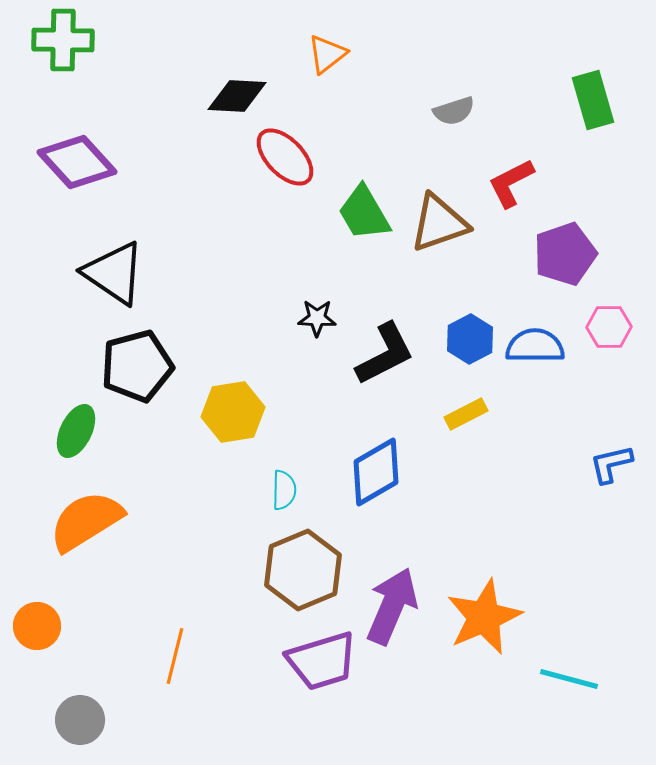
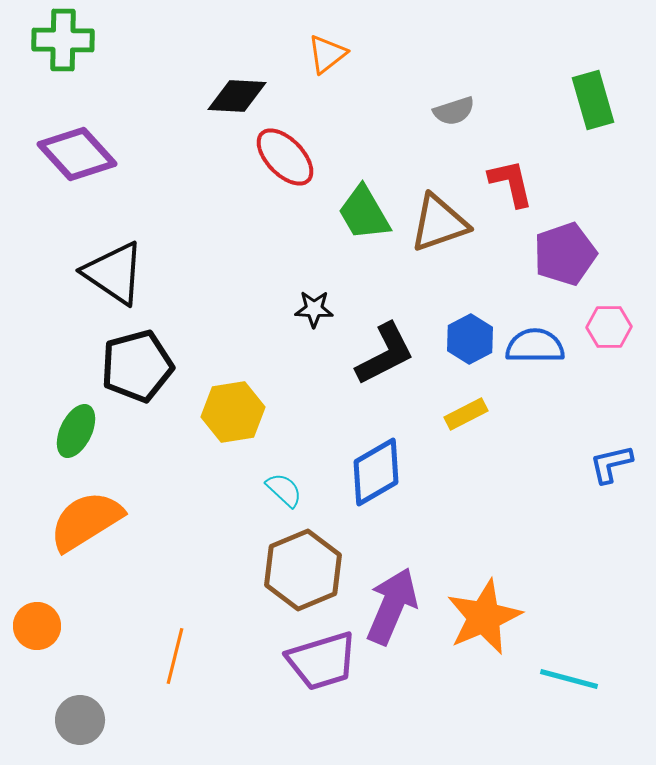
purple diamond: moved 8 px up
red L-shape: rotated 104 degrees clockwise
black star: moved 3 px left, 9 px up
cyan semicircle: rotated 48 degrees counterclockwise
